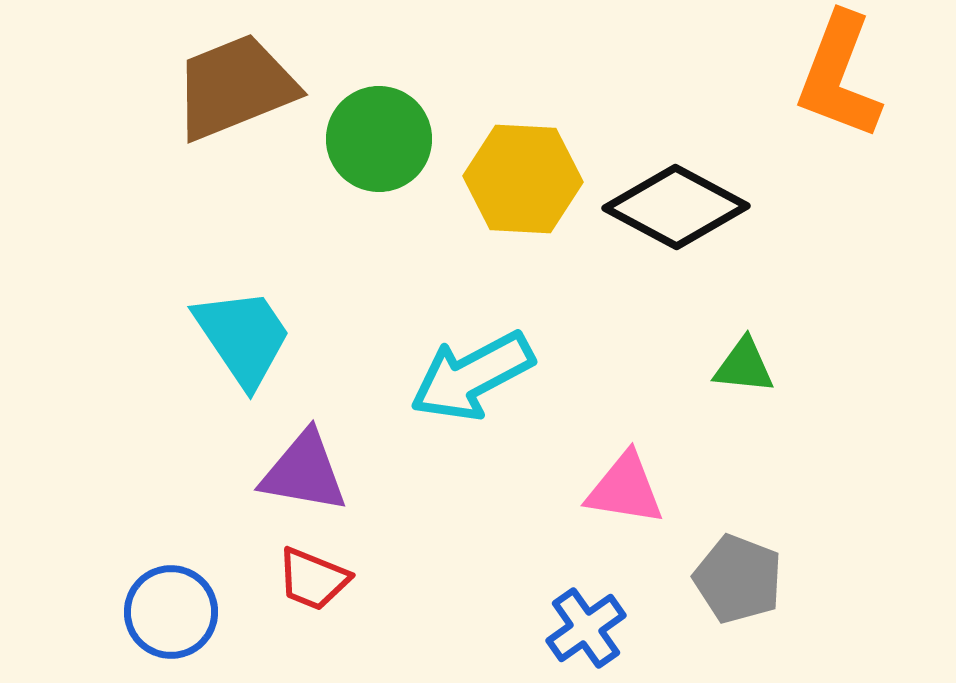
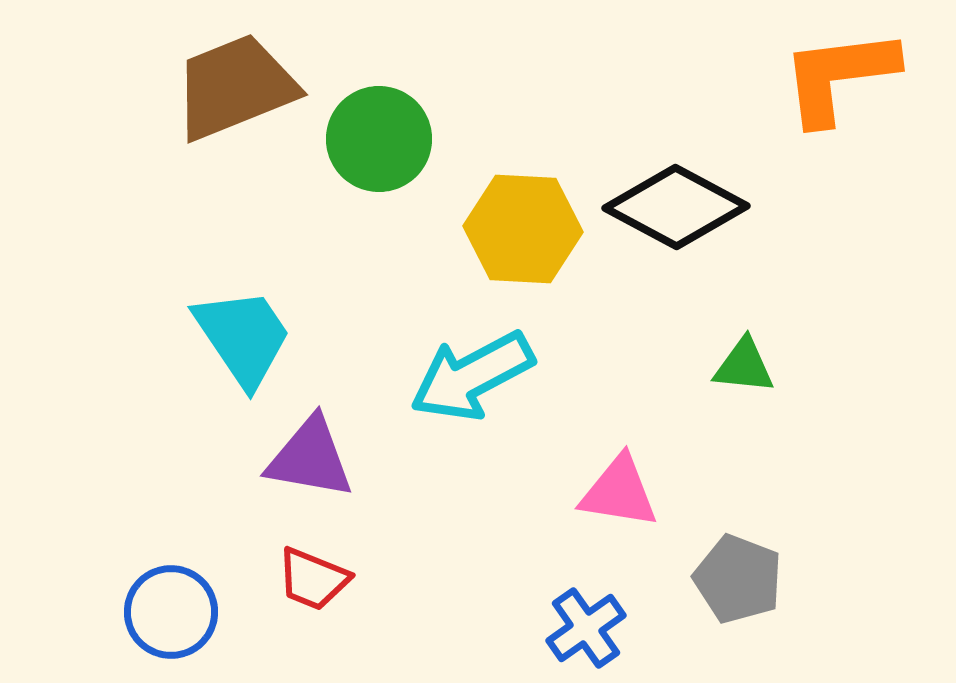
orange L-shape: rotated 62 degrees clockwise
yellow hexagon: moved 50 px down
purple triangle: moved 6 px right, 14 px up
pink triangle: moved 6 px left, 3 px down
